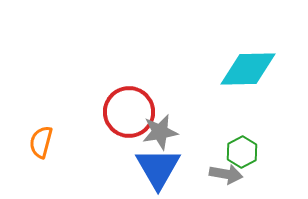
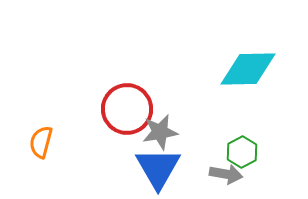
red circle: moved 2 px left, 3 px up
